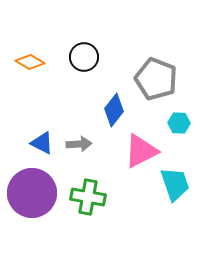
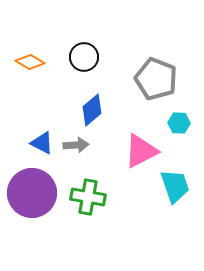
blue diamond: moved 22 px left; rotated 12 degrees clockwise
gray arrow: moved 3 px left, 1 px down
cyan trapezoid: moved 2 px down
